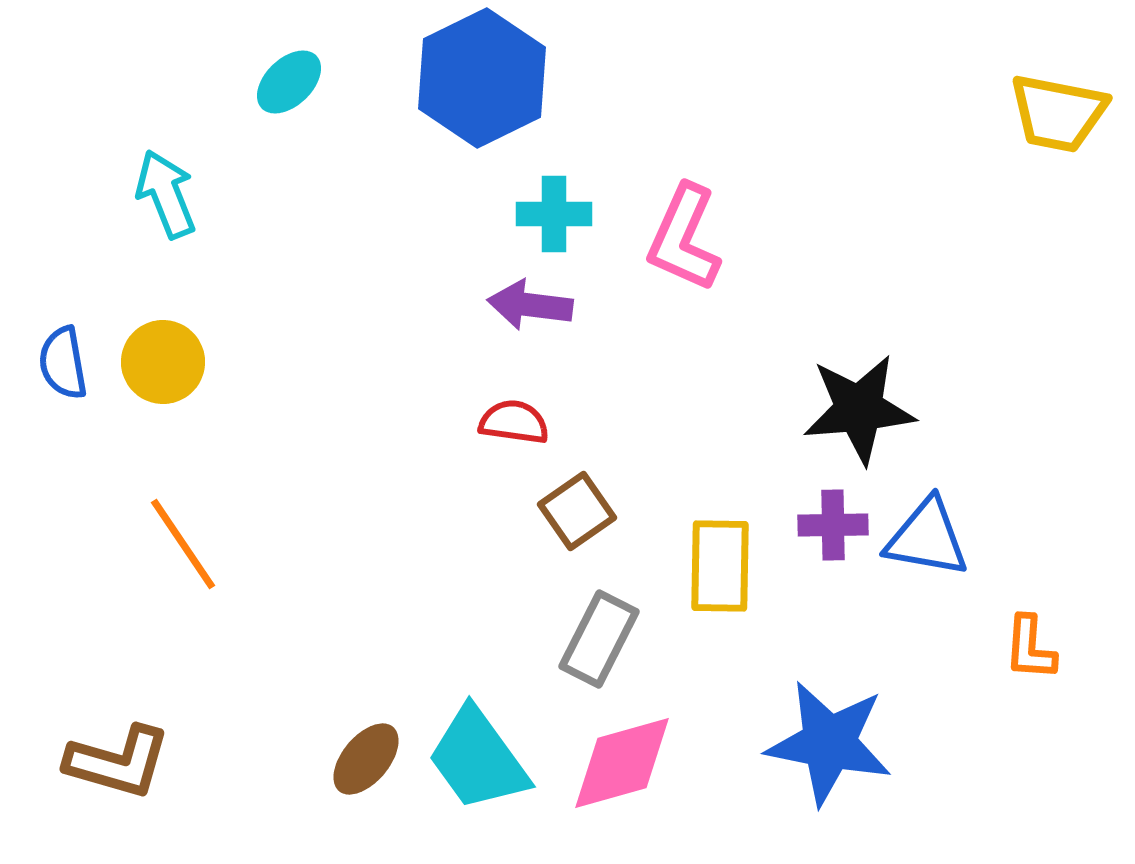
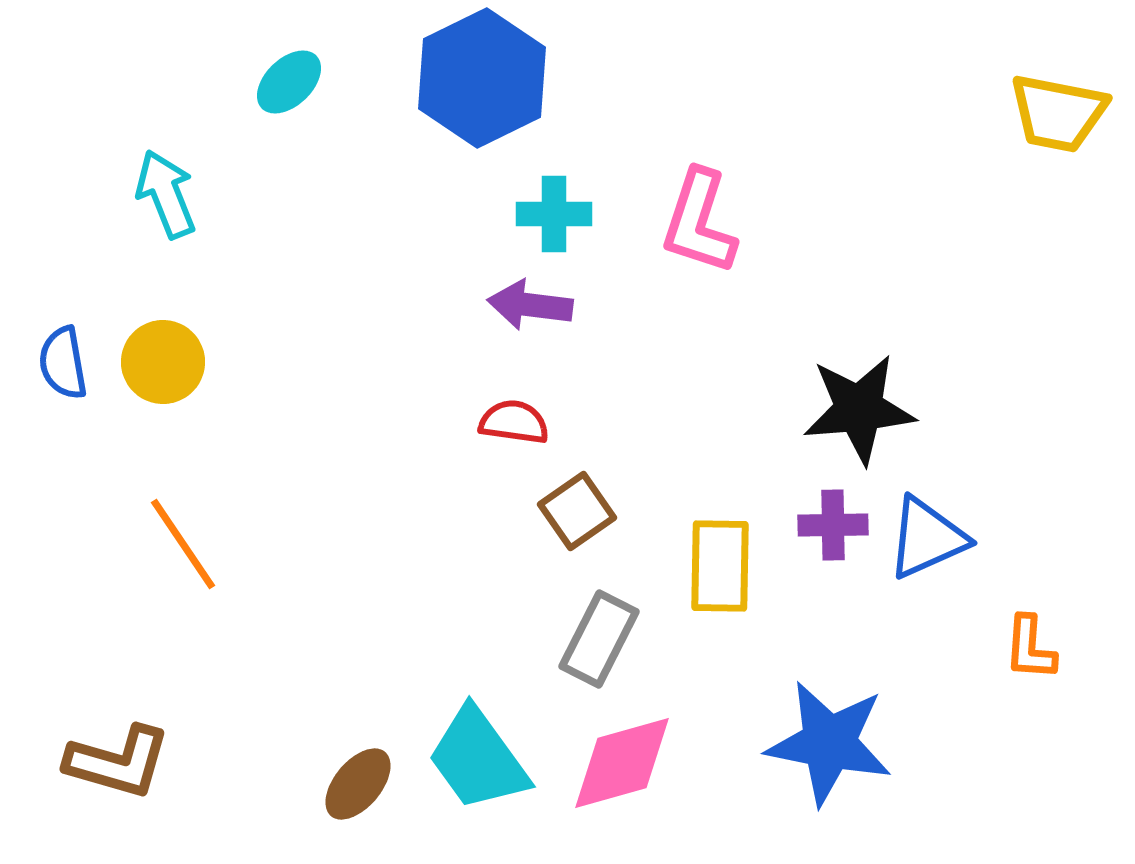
pink L-shape: moved 15 px right, 16 px up; rotated 6 degrees counterclockwise
blue triangle: rotated 34 degrees counterclockwise
brown ellipse: moved 8 px left, 25 px down
